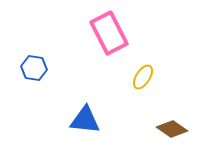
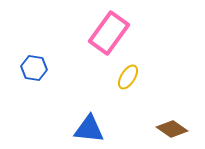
pink rectangle: rotated 63 degrees clockwise
yellow ellipse: moved 15 px left
blue triangle: moved 4 px right, 9 px down
